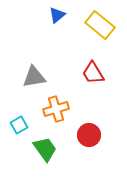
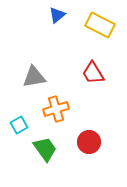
yellow rectangle: rotated 12 degrees counterclockwise
red circle: moved 7 px down
